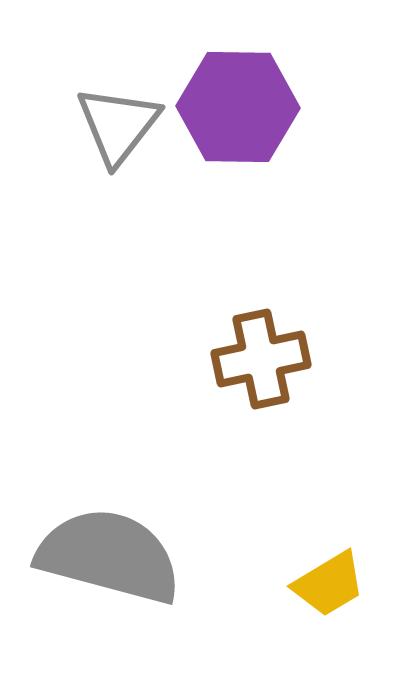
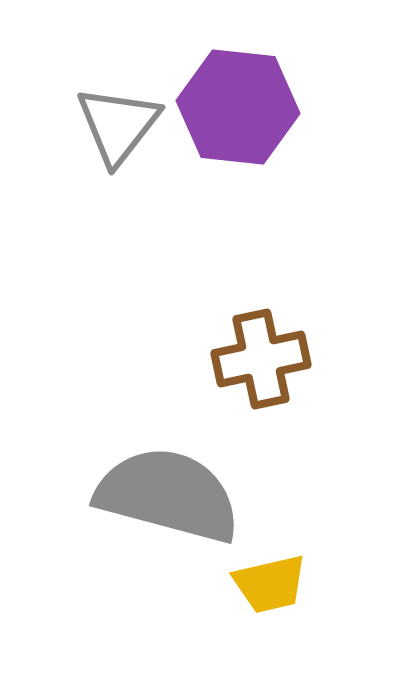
purple hexagon: rotated 5 degrees clockwise
gray semicircle: moved 59 px right, 61 px up
yellow trapezoid: moved 59 px left; rotated 18 degrees clockwise
